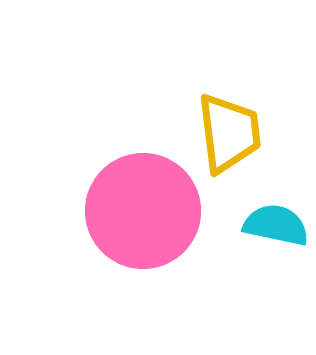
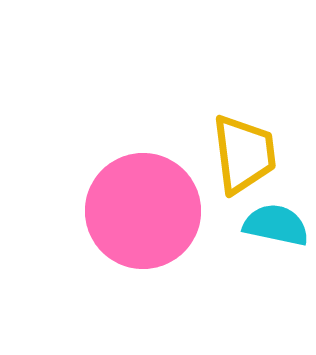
yellow trapezoid: moved 15 px right, 21 px down
